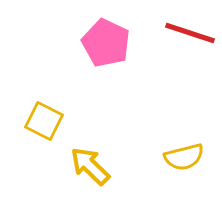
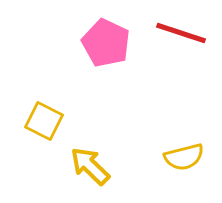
red line: moved 9 px left
